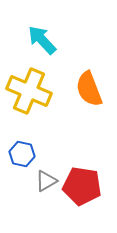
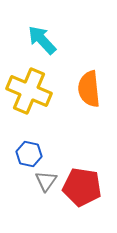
orange semicircle: rotated 15 degrees clockwise
blue hexagon: moved 7 px right
gray triangle: rotated 25 degrees counterclockwise
red pentagon: moved 1 px down
